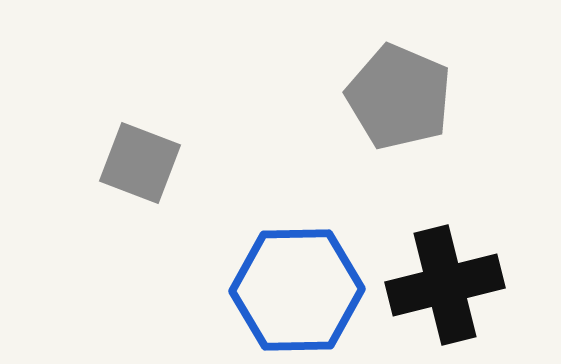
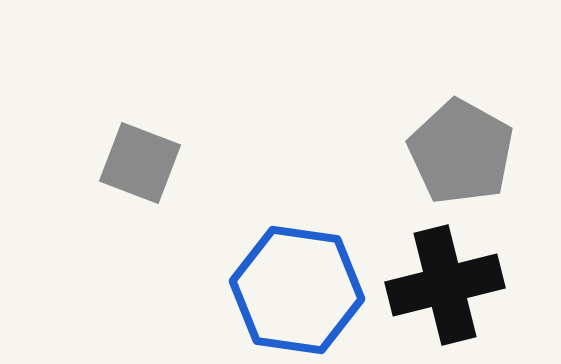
gray pentagon: moved 62 px right, 55 px down; rotated 6 degrees clockwise
blue hexagon: rotated 9 degrees clockwise
